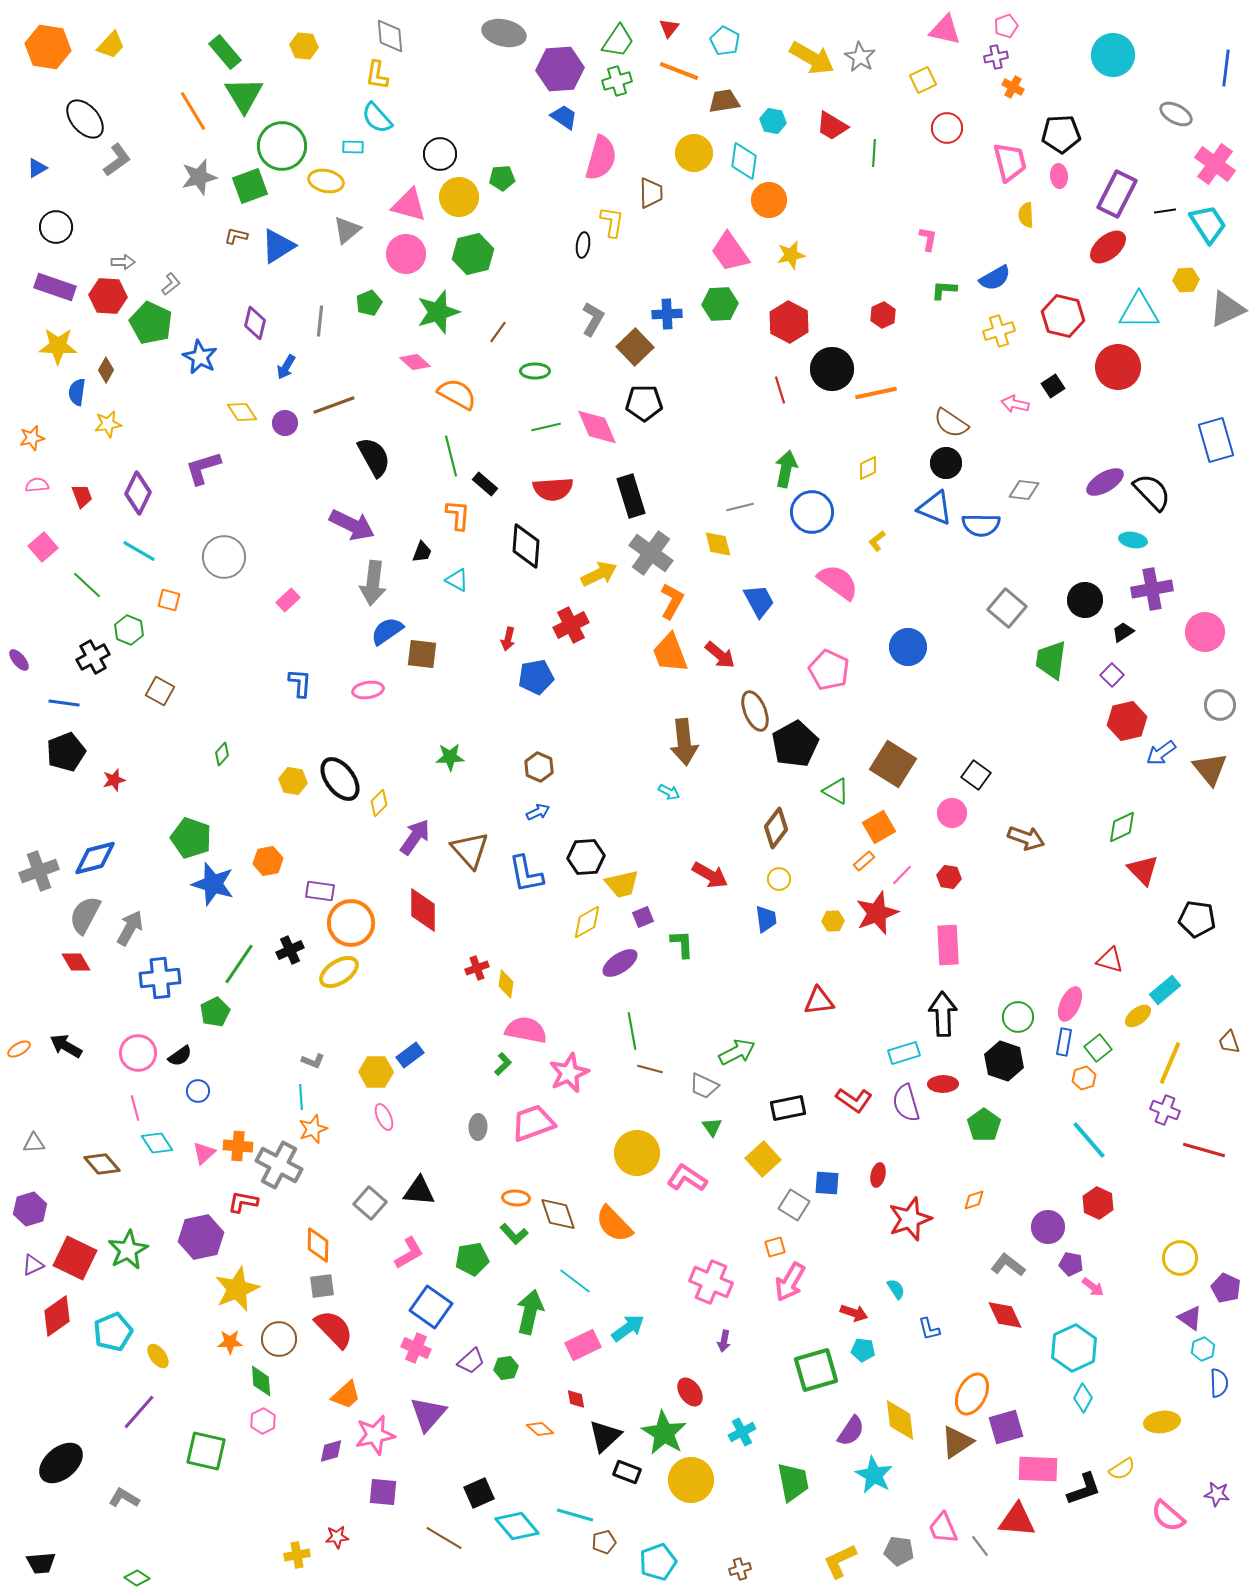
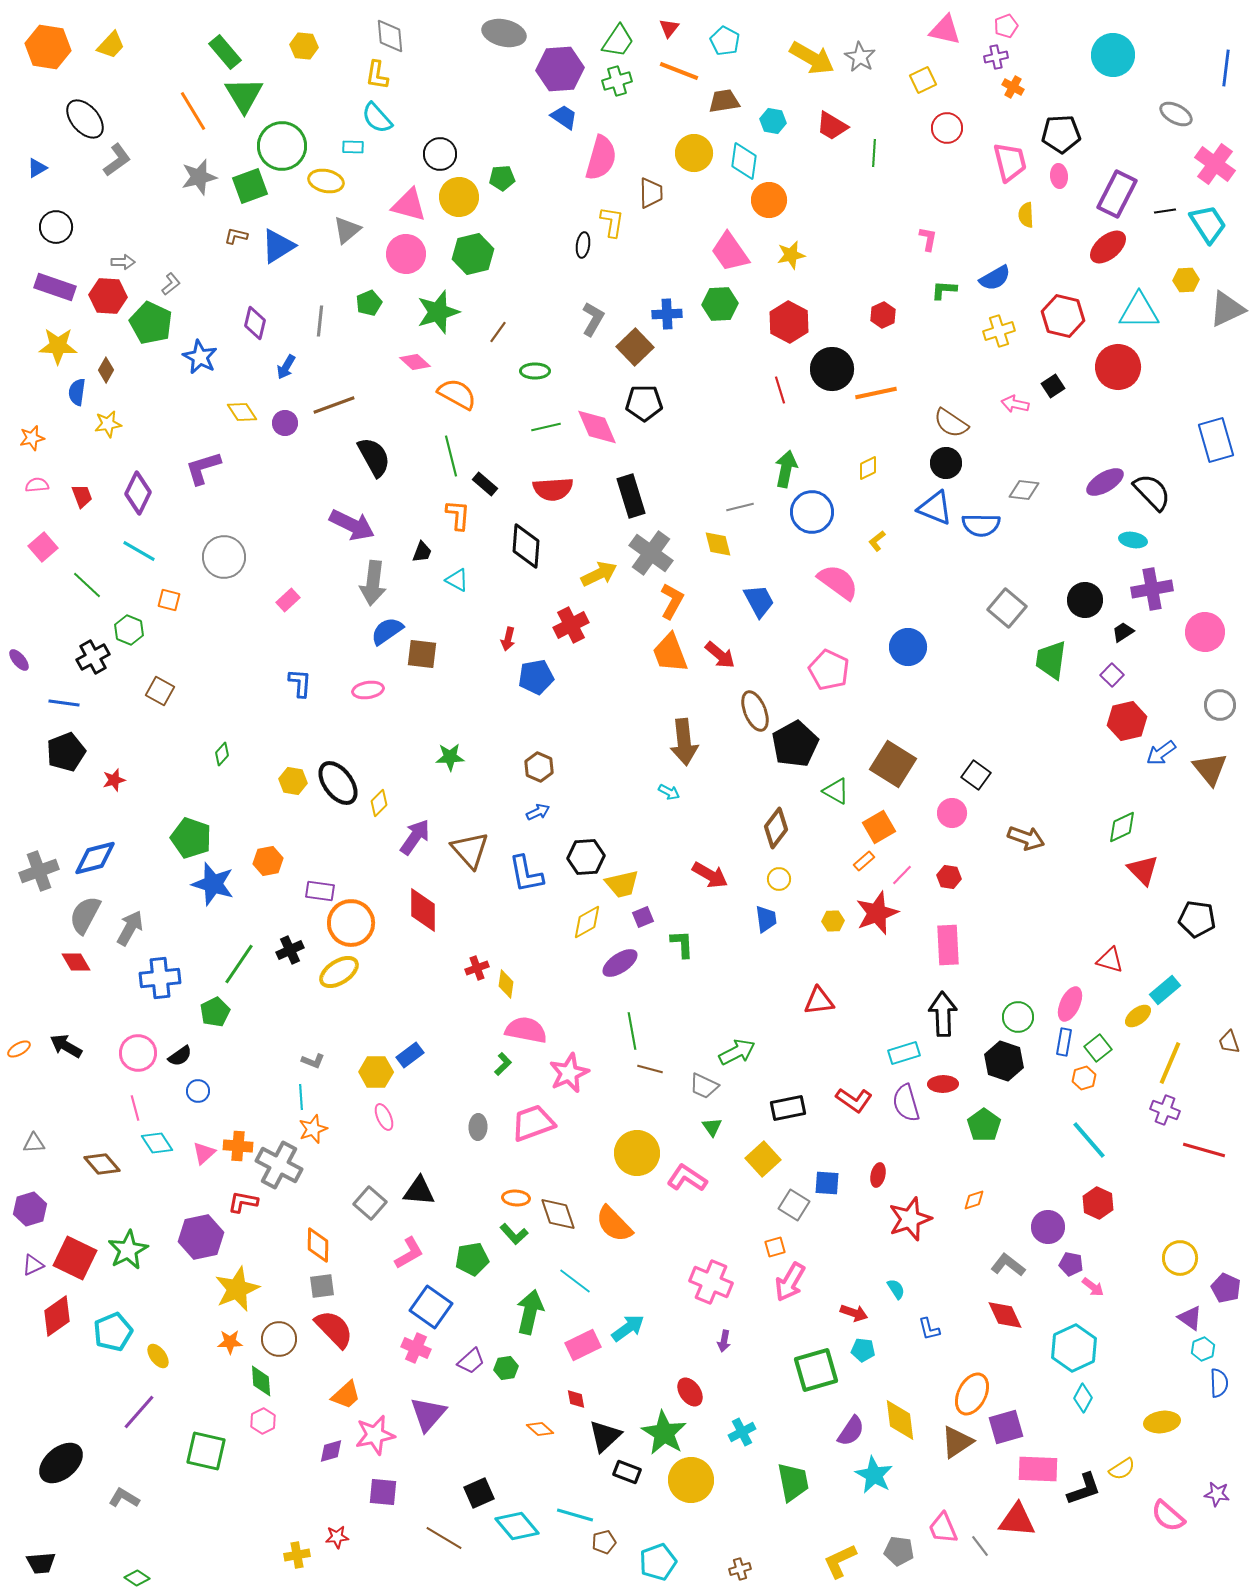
black ellipse at (340, 779): moved 2 px left, 4 px down
